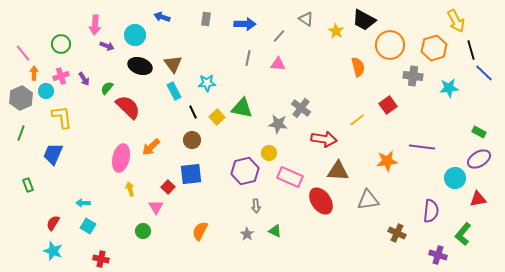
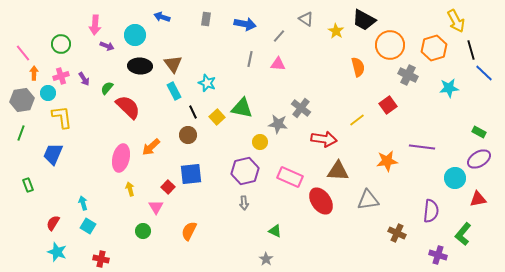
blue arrow at (245, 24): rotated 10 degrees clockwise
gray line at (248, 58): moved 2 px right, 1 px down
black ellipse at (140, 66): rotated 15 degrees counterclockwise
gray cross at (413, 76): moved 5 px left, 1 px up; rotated 18 degrees clockwise
cyan star at (207, 83): rotated 24 degrees clockwise
cyan circle at (46, 91): moved 2 px right, 2 px down
gray hexagon at (21, 98): moved 1 px right, 2 px down; rotated 15 degrees clockwise
brown circle at (192, 140): moved 4 px left, 5 px up
yellow circle at (269, 153): moved 9 px left, 11 px up
cyan arrow at (83, 203): rotated 72 degrees clockwise
gray arrow at (256, 206): moved 12 px left, 3 px up
orange semicircle at (200, 231): moved 11 px left
gray star at (247, 234): moved 19 px right, 25 px down
cyan star at (53, 251): moved 4 px right, 1 px down
